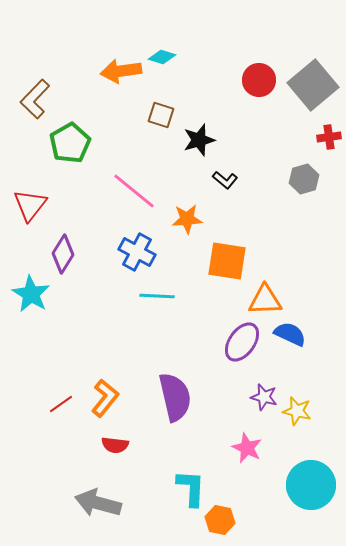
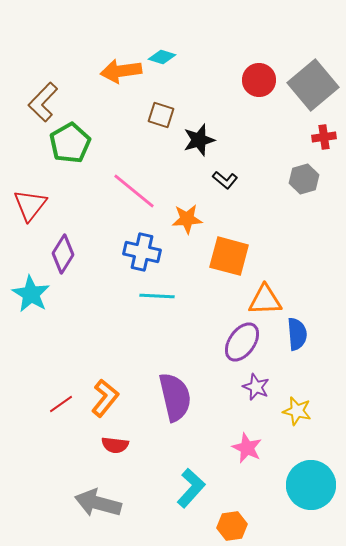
brown L-shape: moved 8 px right, 3 px down
red cross: moved 5 px left
blue cross: moved 5 px right; rotated 15 degrees counterclockwise
orange square: moved 2 px right, 5 px up; rotated 6 degrees clockwise
blue semicircle: moved 7 px right; rotated 60 degrees clockwise
purple star: moved 8 px left, 10 px up; rotated 8 degrees clockwise
cyan L-shape: rotated 39 degrees clockwise
orange hexagon: moved 12 px right, 6 px down; rotated 20 degrees counterclockwise
